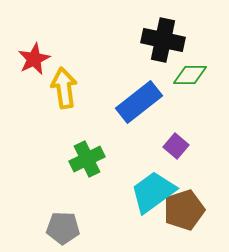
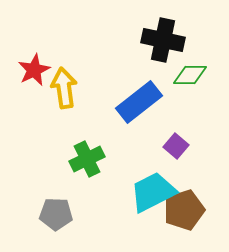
red star: moved 11 px down
cyan trapezoid: rotated 9 degrees clockwise
gray pentagon: moved 7 px left, 14 px up
